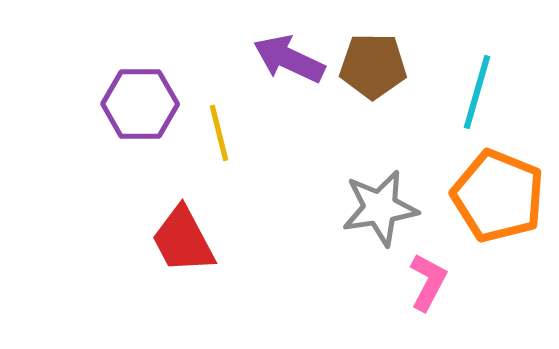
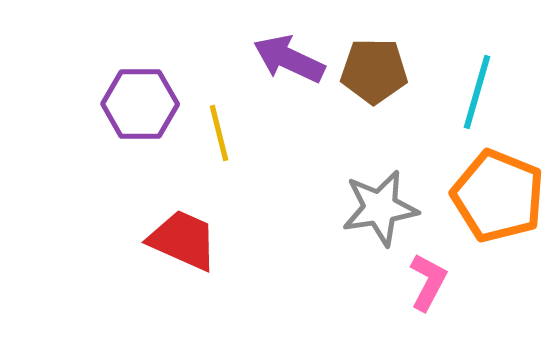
brown pentagon: moved 1 px right, 5 px down
red trapezoid: rotated 142 degrees clockwise
